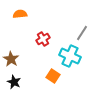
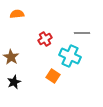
orange semicircle: moved 3 px left
gray line: rotated 56 degrees clockwise
red cross: moved 2 px right
brown star: moved 2 px up
black star: rotated 24 degrees clockwise
